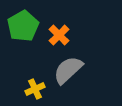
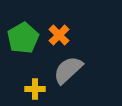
green pentagon: moved 12 px down
yellow cross: rotated 24 degrees clockwise
